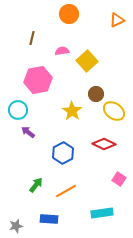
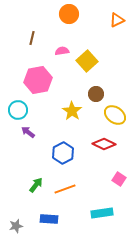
yellow ellipse: moved 1 px right, 4 px down
orange line: moved 1 px left, 2 px up; rotated 10 degrees clockwise
